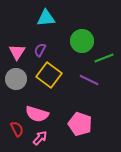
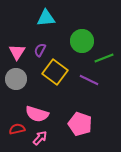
yellow square: moved 6 px right, 3 px up
red semicircle: rotated 77 degrees counterclockwise
